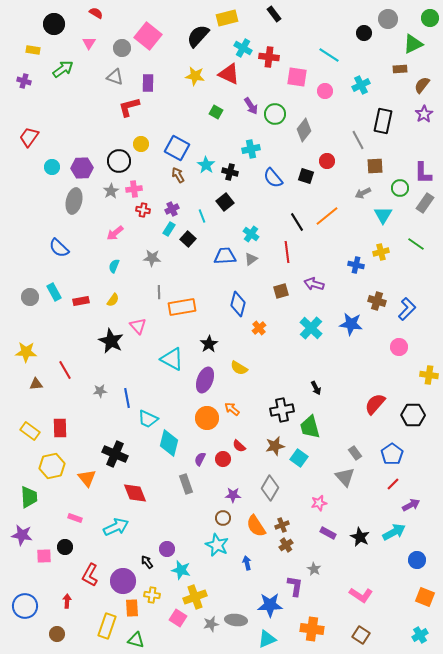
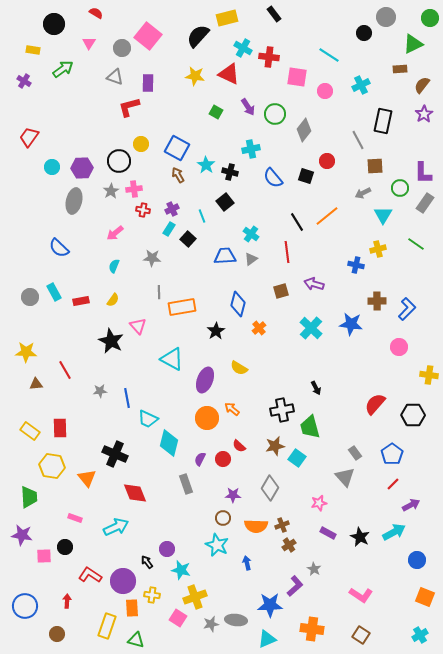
gray circle at (388, 19): moved 2 px left, 2 px up
purple cross at (24, 81): rotated 16 degrees clockwise
purple arrow at (251, 106): moved 3 px left, 1 px down
yellow cross at (381, 252): moved 3 px left, 3 px up
brown cross at (377, 301): rotated 18 degrees counterclockwise
black star at (209, 344): moved 7 px right, 13 px up
cyan square at (299, 458): moved 2 px left
yellow hexagon at (52, 466): rotated 20 degrees clockwise
orange semicircle at (256, 526): rotated 55 degrees counterclockwise
brown cross at (286, 545): moved 3 px right
red L-shape at (90, 575): rotated 95 degrees clockwise
purple L-shape at (295, 586): rotated 40 degrees clockwise
